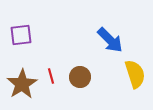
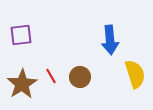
blue arrow: rotated 40 degrees clockwise
red line: rotated 14 degrees counterclockwise
